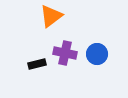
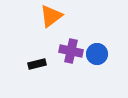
purple cross: moved 6 px right, 2 px up
